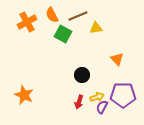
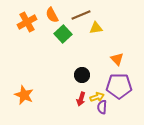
brown line: moved 3 px right, 1 px up
green square: rotated 18 degrees clockwise
purple pentagon: moved 4 px left, 9 px up
red arrow: moved 2 px right, 3 px up
purple semicircle: rotated 24 degrees counterclockwise
